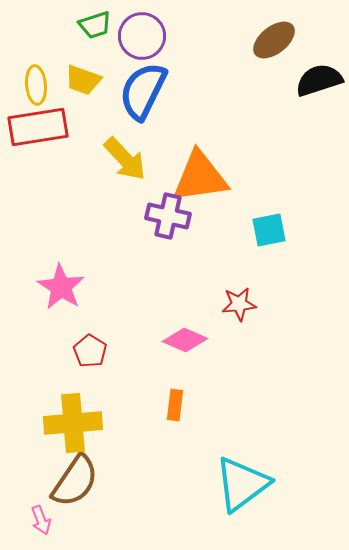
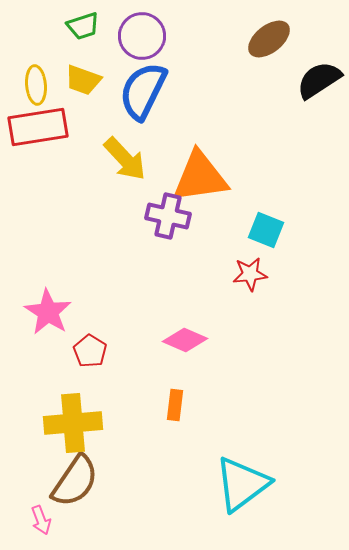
green trapezoid: moved 12 px left, 1 px down
brown ellipse: moved 5 px left, 1 px up
black semicircle: rotated 15 degrees counterclockwise
cyan square: moved 3 px left; rotated 33 degrees clockwise
pink star: moved 13 px left, 25 px down
red star: moved 11 px right, 30 px up
